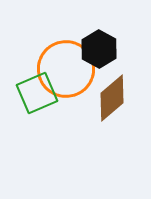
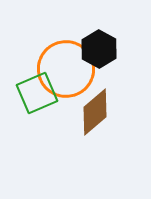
brown diamond: moved 17 px left, 14 px down
